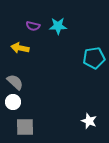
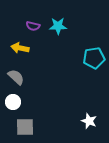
gray semicircle: moved 1 px right, 5 px up
